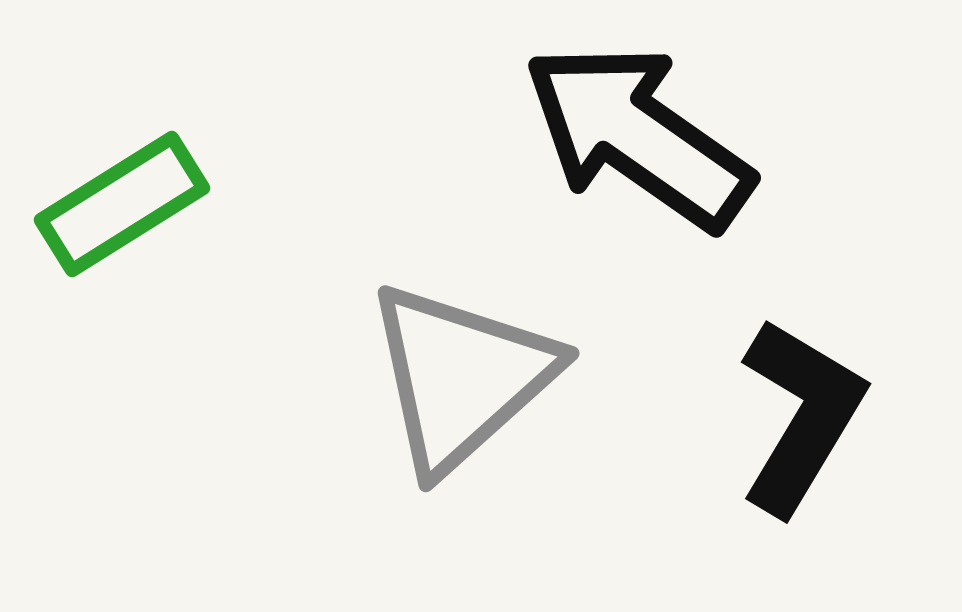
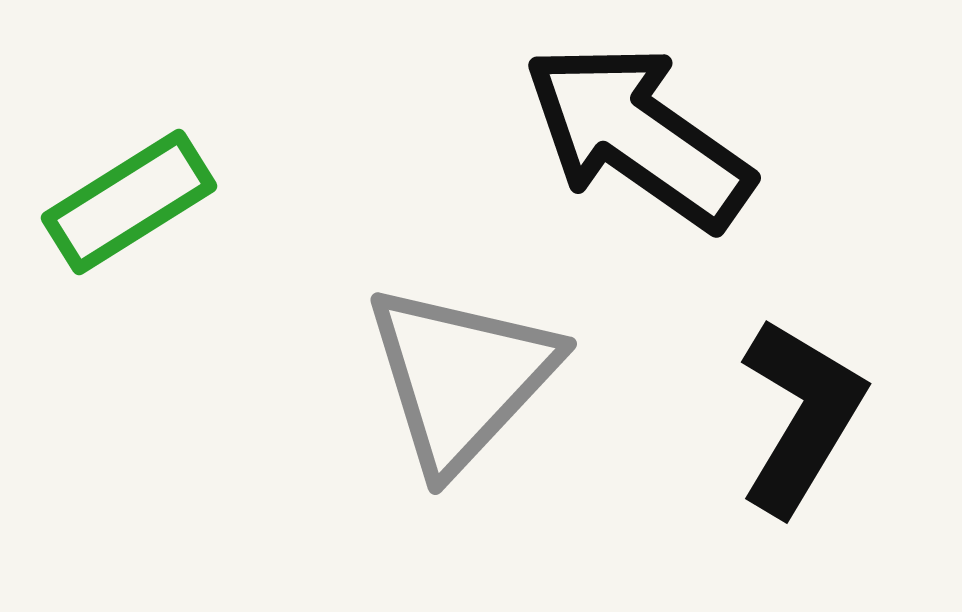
green rectangle: moved 7 px right, 2 px up
gray triangle: rotated 5 degrees counterclockwise
